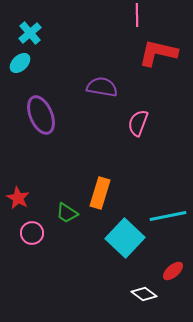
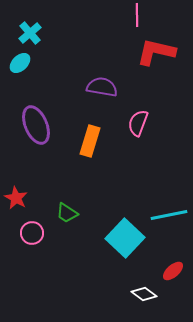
red L-shape: moved 2 px left, 1 px up
purple ellipse: moved 5 px left, 10 px down
orange rectangle: moved 10 px left, 52 px up
red star: moved 2 px left
cyan line: moved 1 px right, 1 px up
